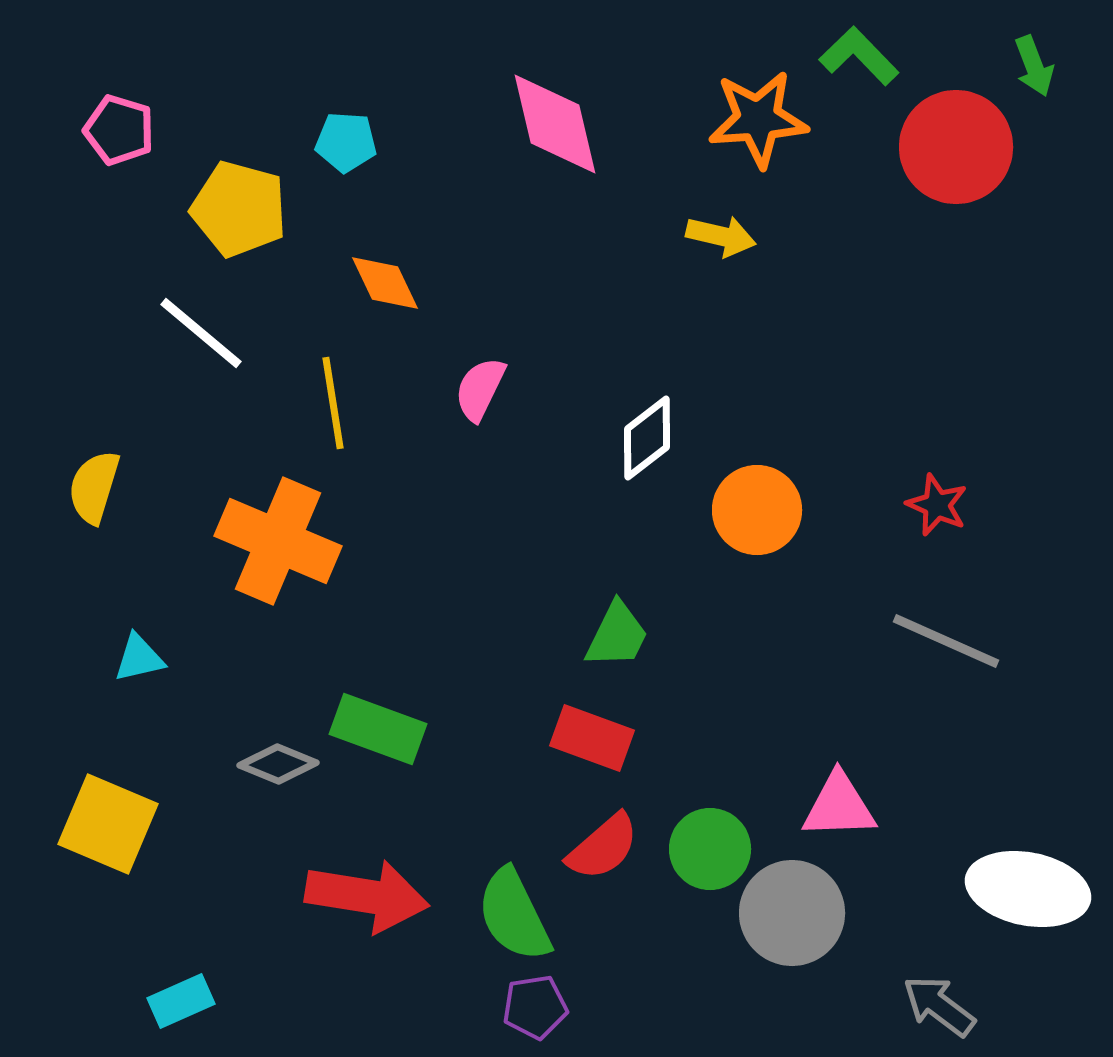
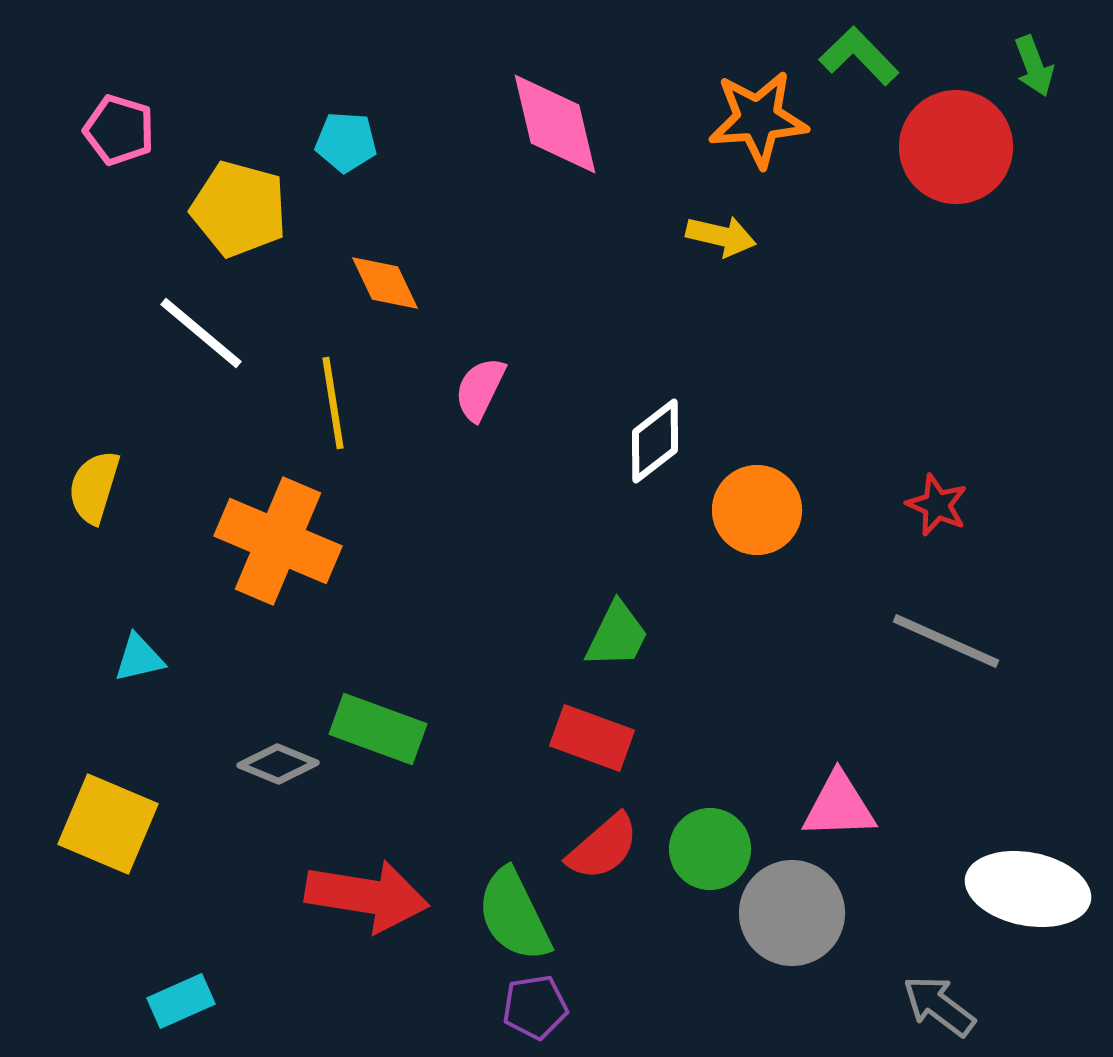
white diamond: moved 8 px right, 3 px down
